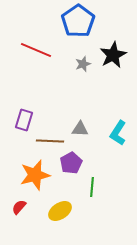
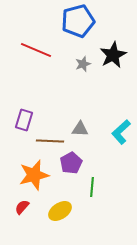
blue pentagon: rotated 20 degrees clockwise
cyan L-shape: moved 3 px right, 1 px up; rotated 15 degrees clockwise
orange star: moved 1 px left
red semicircle: moved 3 px right
